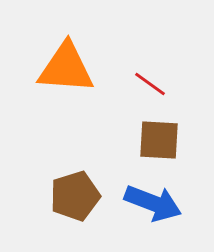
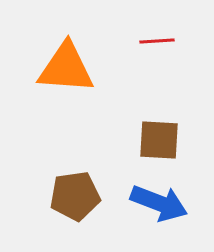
red line: moved 7 px right, 43 px up; rotated 40 degrees counterclockwise
brown pentagon: rotated 9 degrees clockwise
blue arrow: moved 6 px right
